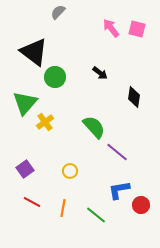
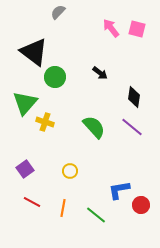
yellow cross: rotated 36 degrees counterclockwise
purple line: moved 15 px right, 25 px up
